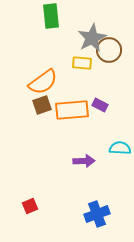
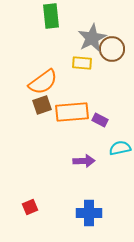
brown circle: moved 3 px right, 1 px up
purple rectangle: moved 15 px down
orange rectangle: moved 2 px down
cyan semicircle: rotated 15 degrees counterclockwise
red square: moved 1 px down
blue cross: moved 8 px left, 1 px up; rotated 20 degrees clockwise
